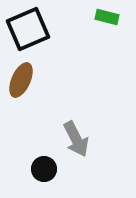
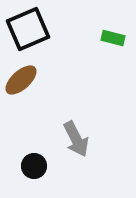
green rectangle: moved 6 px right, 21 px down
brown ellipse: rotated 24 degrees clockwise
black circle: moved 10 px left, 3 px up
